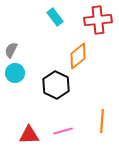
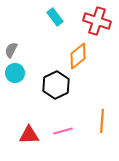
red cross: moved 1 px left, 1 px down; rotated 24 degrees clockwise
black hexagon: rotated 8 degrees clockwise
